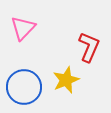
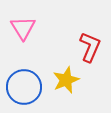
pink triangle: rotated 16 degrees counterclockwise
red L-shape: moved 1 px right
